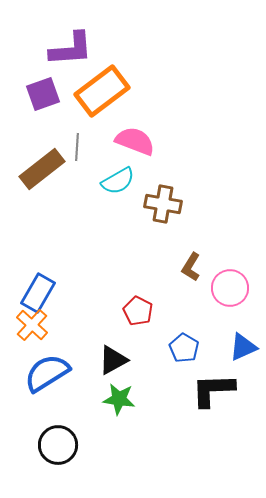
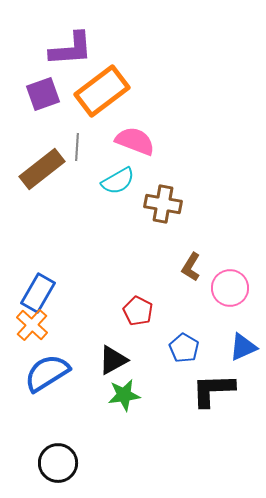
green star: moved 5 px right, 4 px up; rotated 16 degrees counterclockwise
black circle: moved 18 px down
